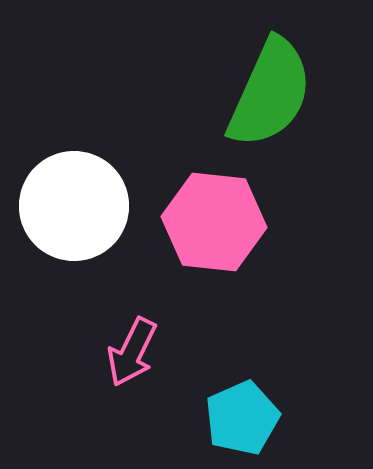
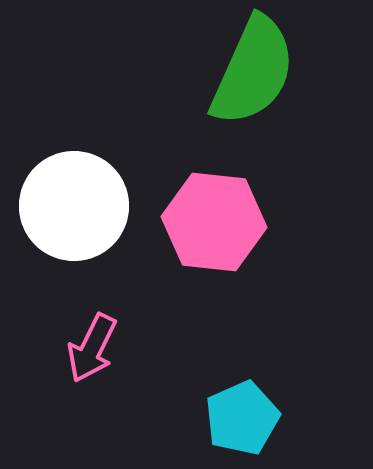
green semicircle: moved 17 px left, 22 px up
pink arrow: moved 40 px left, 4 px up
